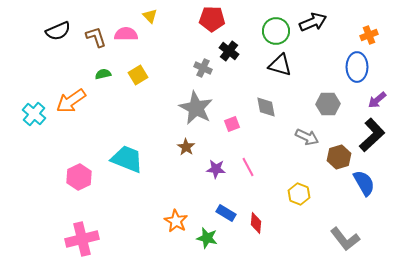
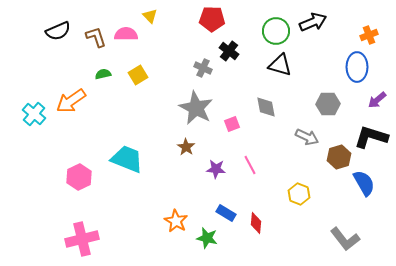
black L-shape: moved 1 px left, 2 px down; rotated 120 degrees counterclockwise
pink line: moved 2 px right, 2 px up
